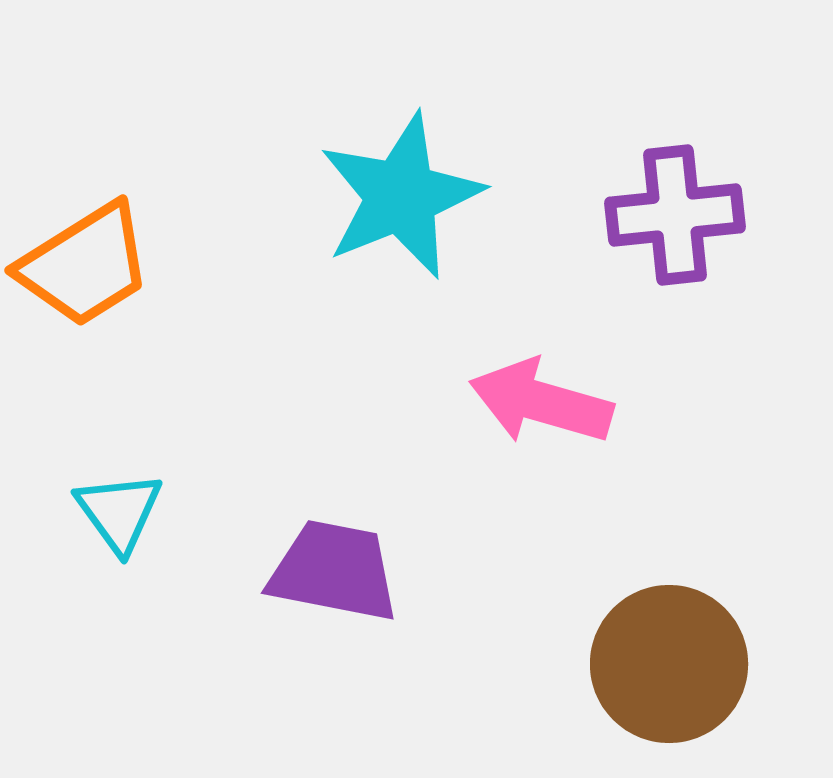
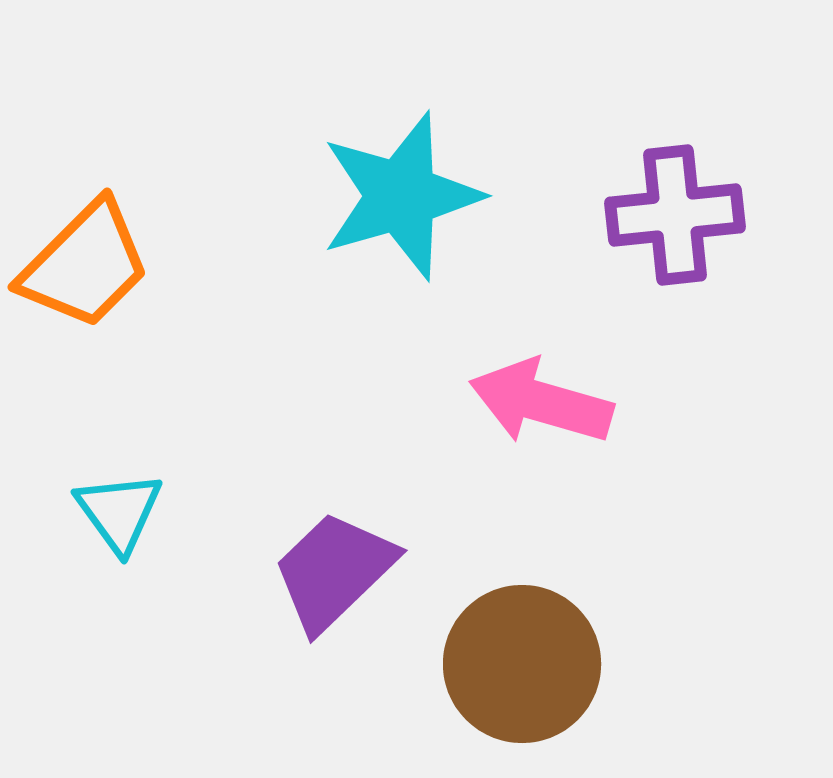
cyan star: rotated 6 degrees clockwise
orange trapezoid: rotated 13 degrees counterclockwise
purple trapezoid: rotated 55 degrees counterclockwise
brown circle: moved 147 px left
